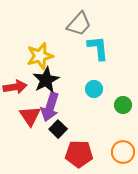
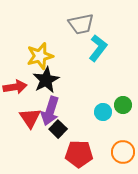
gray trapezoid: moved 2 px right; rotated 36 degrees clockwise
cyan L-shape: rotated 44 degrees clockwise
cyan circle: moved 9 px right, 23 px down
purple arrow: moved 4 px down
red triangle: moved 2 px down
